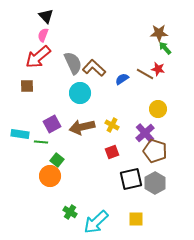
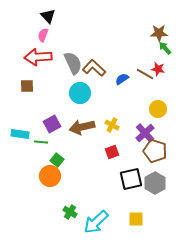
black triangle: moved 2 px right
red arrow: rotated 36 degrees clockwise
